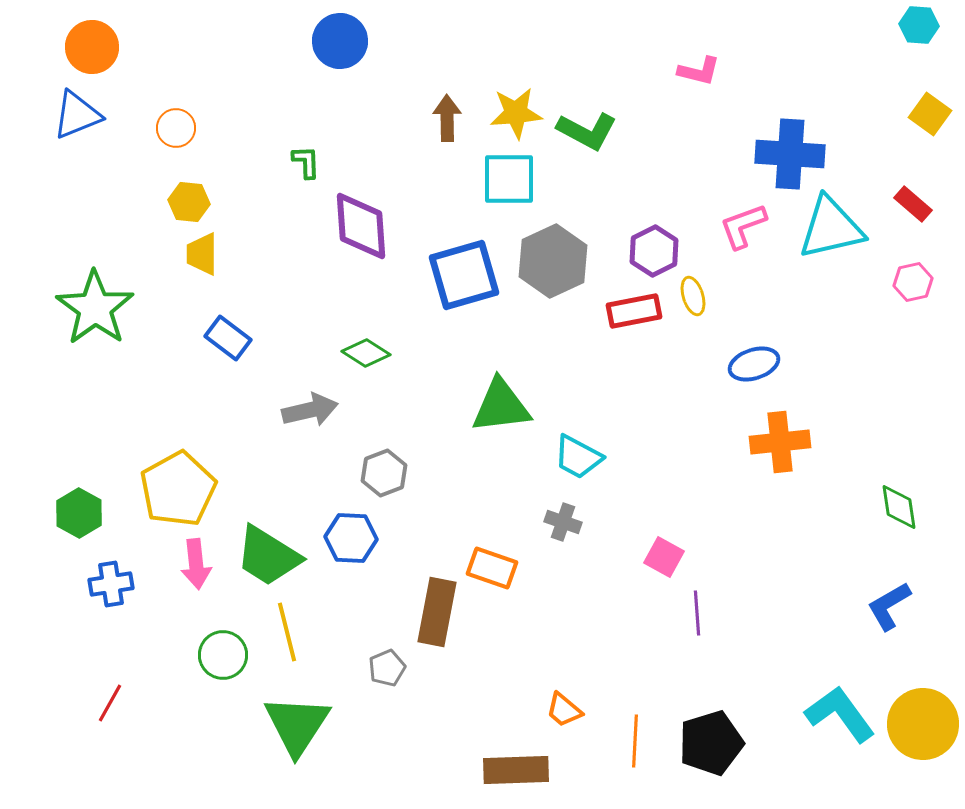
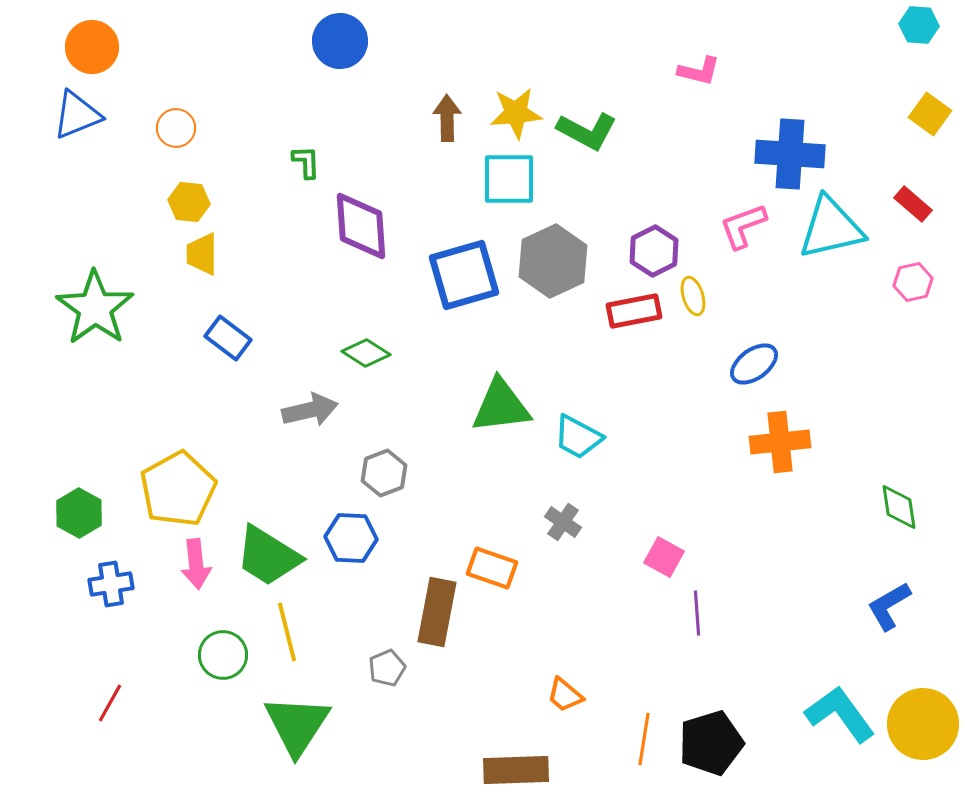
blue ellipse at (754, 364): rotated 18 degrees counterclockwise
cyan trapezoid at (578, 457): moved 20 px up
gray cross at (563, 522): rotated 15 degrees clockwise
orange trapezoid at (564, 710): moved 1 px right, 15 px up
orange line at (635, 741): moved 9 px right, 2 px up; rotated 6 degrees clockwise
